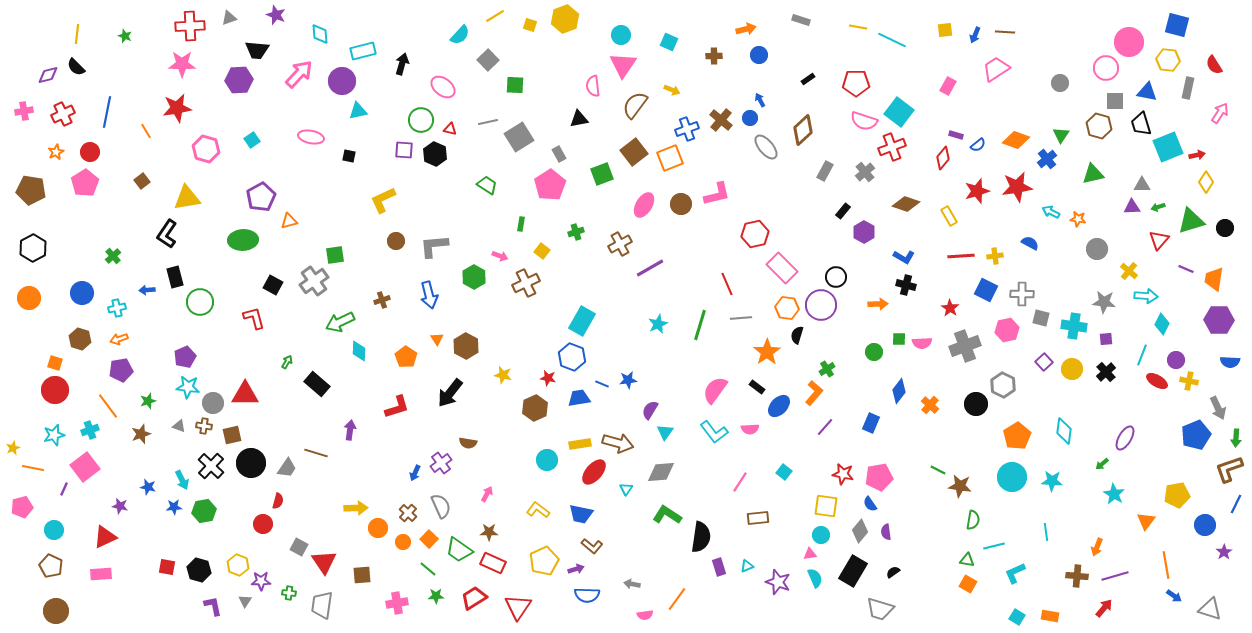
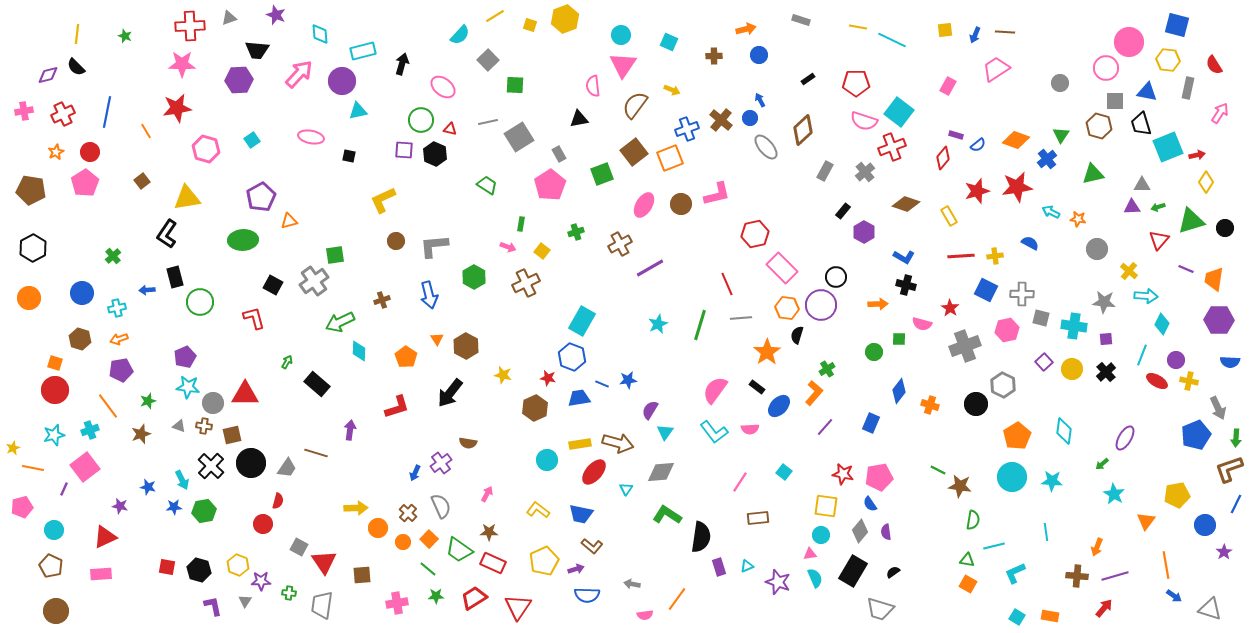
pink arrow at (500, 256): moved 8 px right, 9 px up
pink semicircle at (922, 343): moved 19 px up; rotated 18 degrees clockwise
orange cross at (930, 405): rotated 24 degrees counterclockwise
